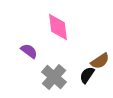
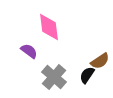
pink diamond: moved 9 px left
